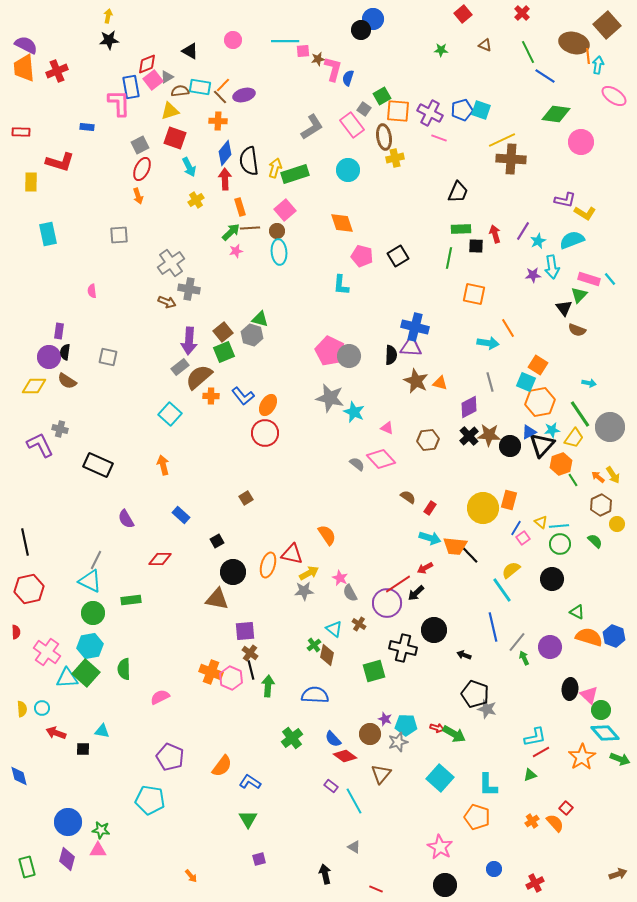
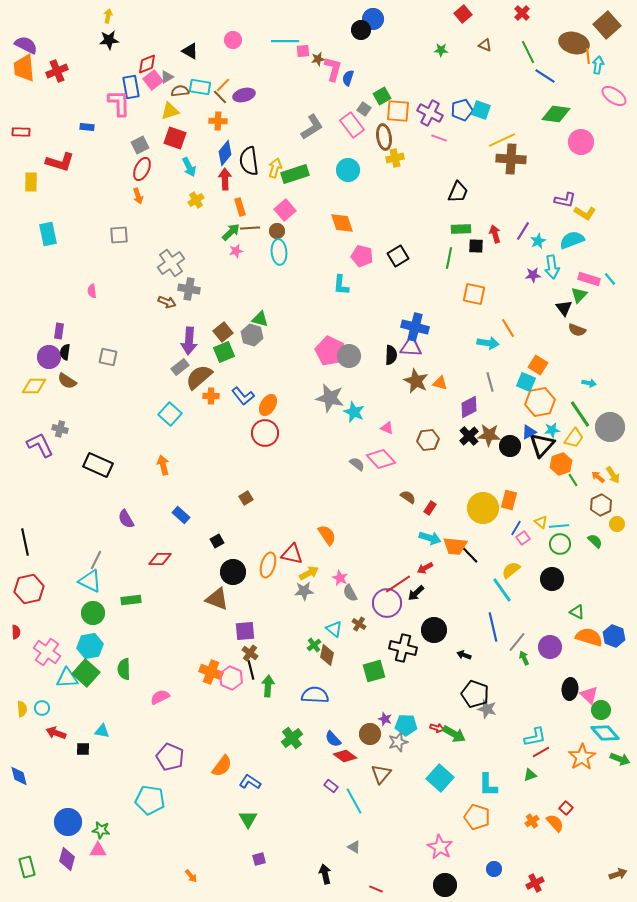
brown triangle at (217, 599): rotated 10 degrees clockwise
